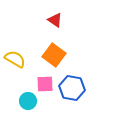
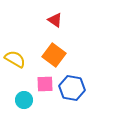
cyan circle: moved 4 px left, 1 px up
